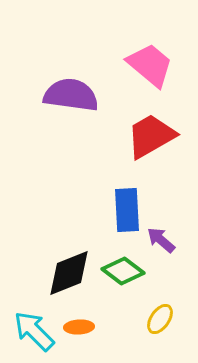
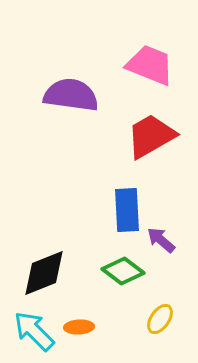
pink trapezoid: rotated 18 degrees counterclockwise
black diamond: moved 25 px left
